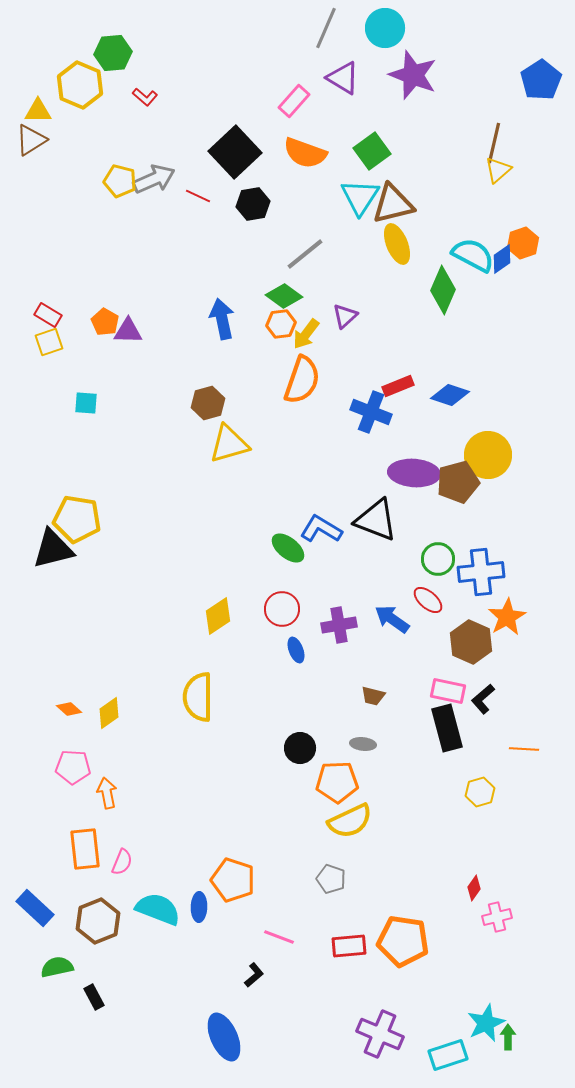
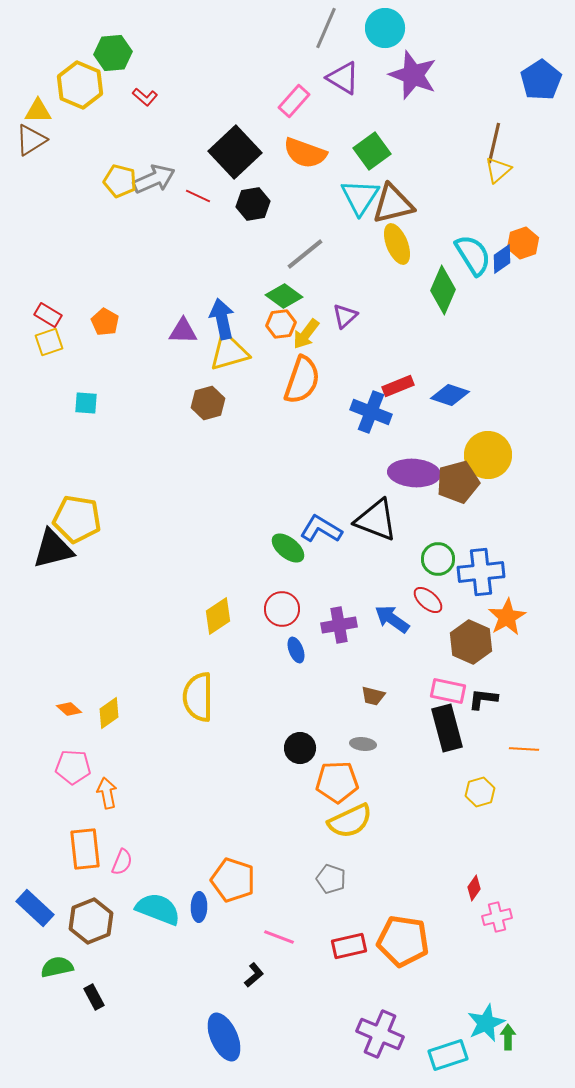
cyan semicircle at (473, 255): rotated 30 degrees clockwise
purple triangle at (128, 331): moved 55 px right
yellow triangle at (229, 444): moved 92 px up
black L-shape at (483, 699): rotated 48 degrees clockwise
brown hexagon at (98, 921): moved 7 px left
red rectangle at (349, 946): rotated 8 degrees counterclockwise
